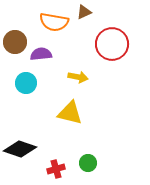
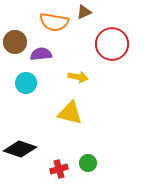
red cross: moved 3 px right
